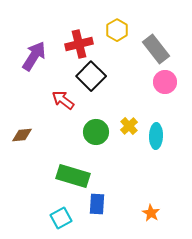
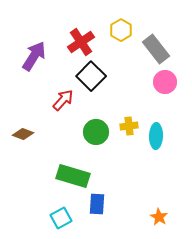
yellow hexagon: moved 4 px right
red cross: moved 2 px right, 2 px up; rotated 20 degrees counterclockwise
red arrow: rotated 95 degrees clockwise
yellow cross: rotated 36 degrees clockwise
brown diamond: moved 1 px right, 1 px up; rotated 25 degrees clockwise
orange star: moved 8 px right, 4 px down
